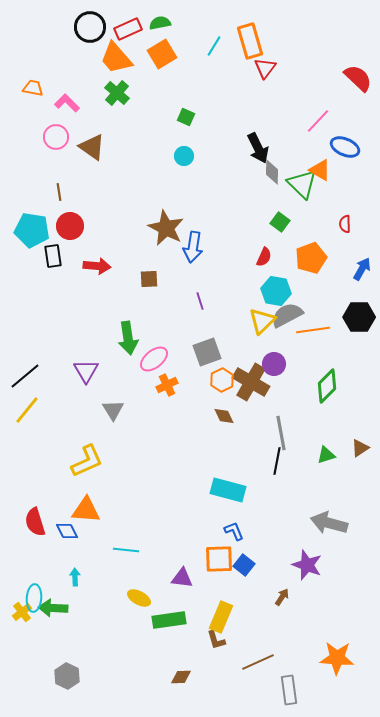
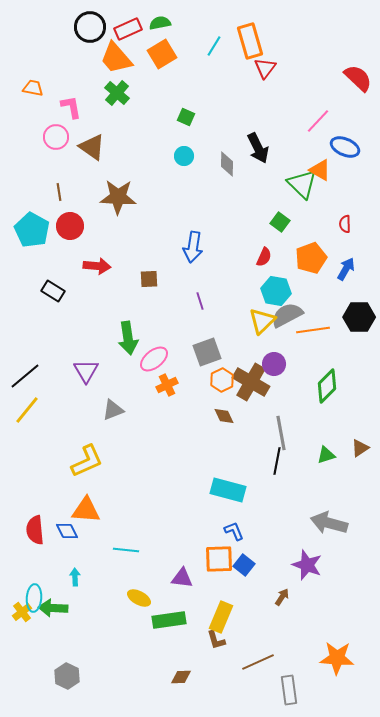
pink L-shape at (67, 103): moved 4 px right, 4 px down; rotated 35 degrees clockwise
gray diamond at (272, 172): moved 45 px left, 8 px up
brown star at (166, 228): moved 48 px left, 31 px up; rotated 24 degrees counterclockwise
cyan pentagon at (32, 230): rotated 20 degrees clockwise
black rectangle at (53, 256): moved 35 px down; rotated 50 degrees counterclockwise
blue arrow at (362, 269): moved 16 px left
gray triangle at (113, 410): rotated 40 degrees clockwise
red semicircle at (35, 522): moved 8 px down; rotated 12 degrees clockwise
